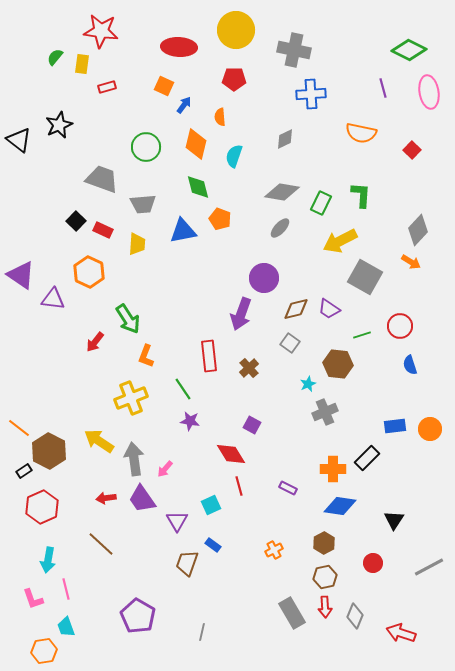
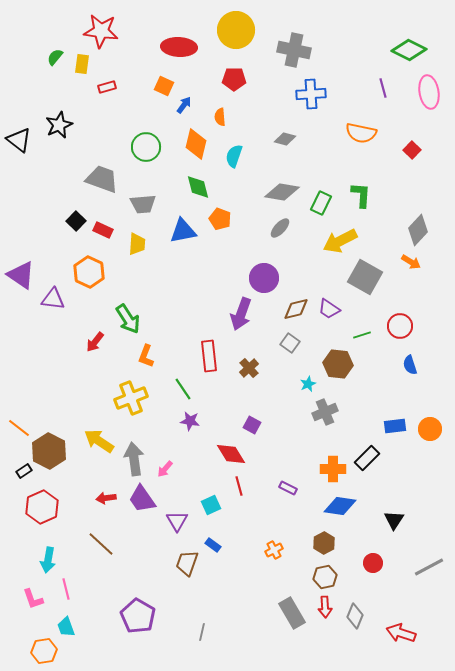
gray diamond at (285, 139): rotated 40 degrees clockwise
